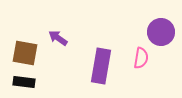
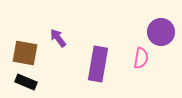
purple arrow: rotated 18 degrees clockwise
purple rectangle: moved 3 px left, 2 px up
black rectangle: moved 2 px right; rotated 15 degrees clockwise
